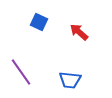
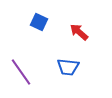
blue trapezoid: moved 2 px left, 13 px up
